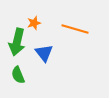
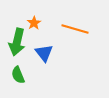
orange star: rotated 16 degrees counterclockwise
